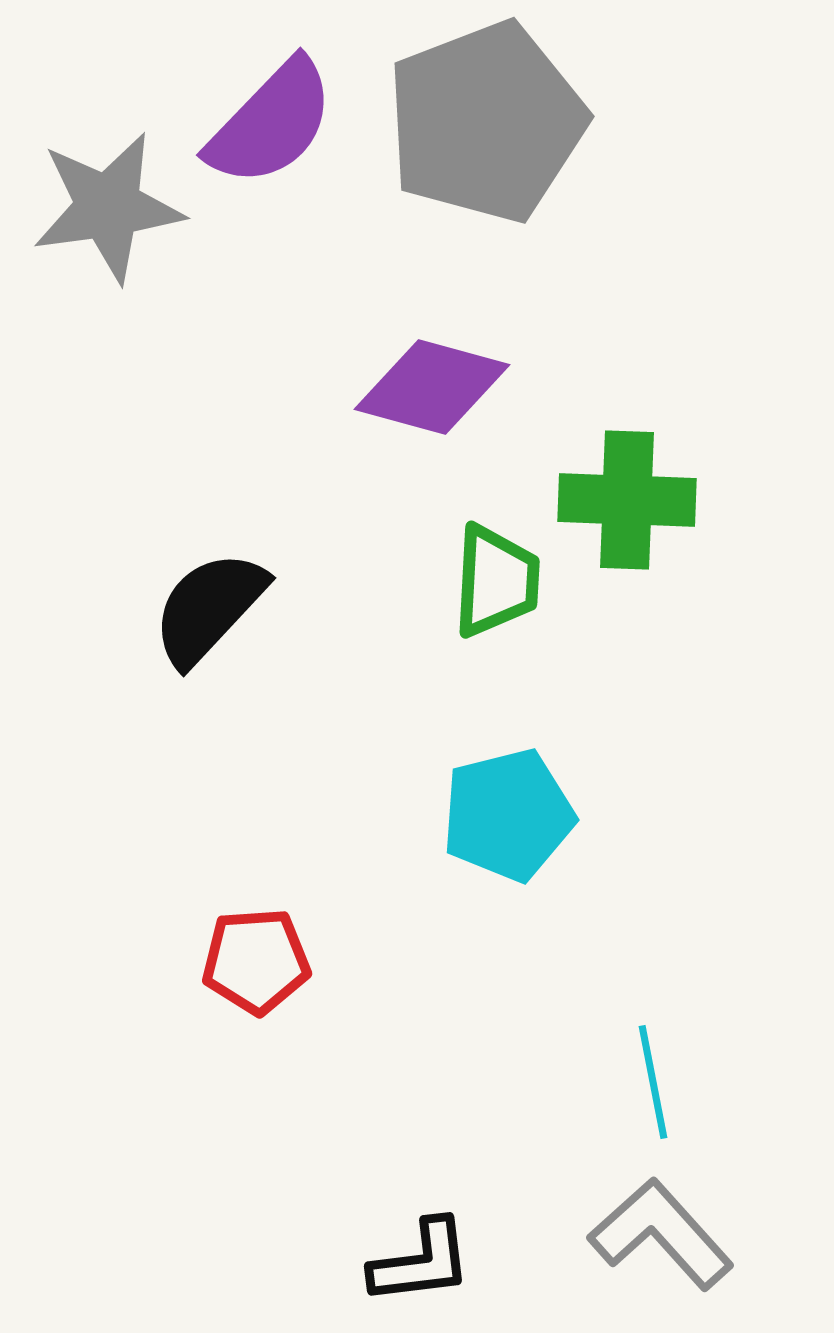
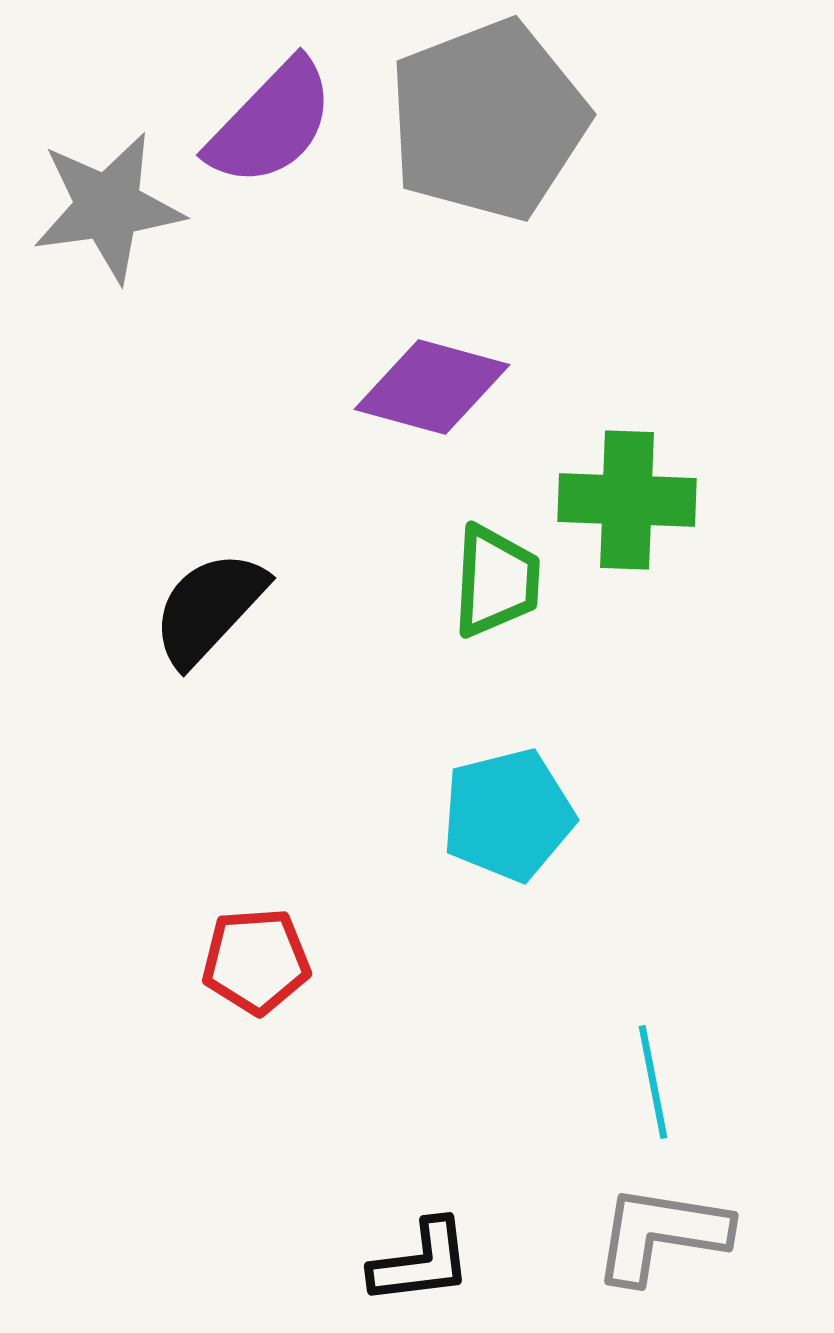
gray pentagon: moved 2 px right, 2 px up
gray L-shape: rotated 39 degrees counterclockwise
